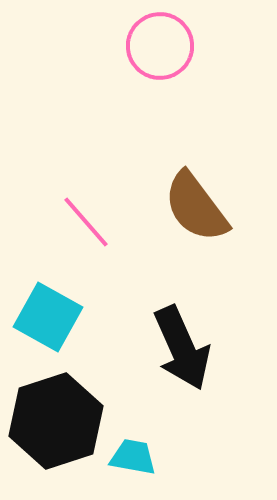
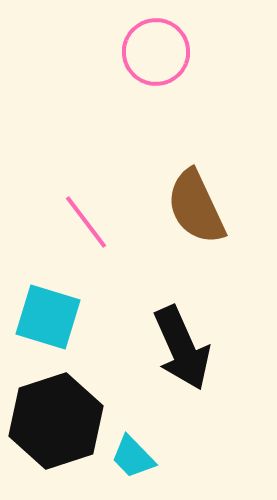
pink circle: moved 4 px left, 6 px down
brown semicircle: rotated 12 degrees clockwise
pink line: rotated 4 degrees clockwise
cyan square: rotated 12 degrees counterclockwise
cyan trapezoid: rotated 144 degrees counterclockwise
